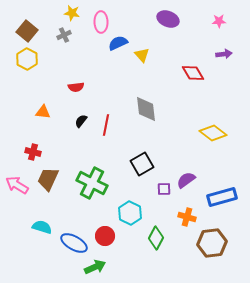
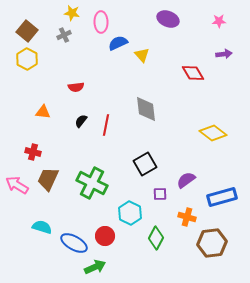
black square: moved 3 px right
purple square: moved 4 px left, 5 px down
